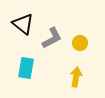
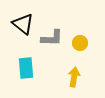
gray L-shape: rotated 30 degrees clockwise
cyan rectangle: rotated 15 degrees counterclockwise
yellow arrow: moved 2 px left
